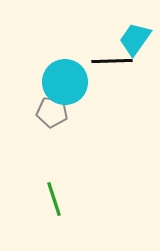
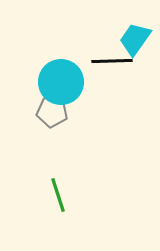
cyan circle: moved 4 px left
green line: moved 4 px right, 4 px up
